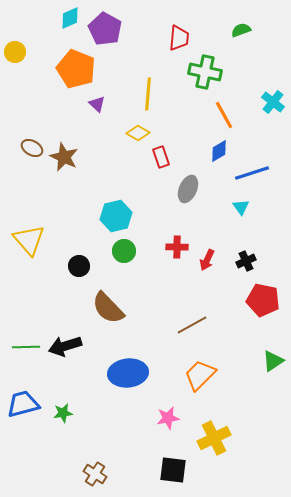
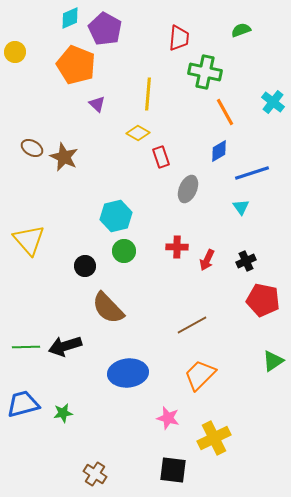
orange pentagon: moved 4 px up
orange line: moved 1 px right, 3 px up
black circle: moved 6 px right
pink star: rotated 25 degrees clockwise
